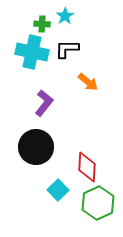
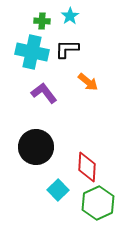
cyan star: moved 5 px right
green cross: moved 3 px up
purple L-shape: moved 10 px up; rotated 76 degrees counterclockwise
